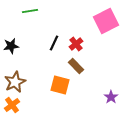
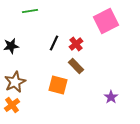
orange square: moved 2 px left
